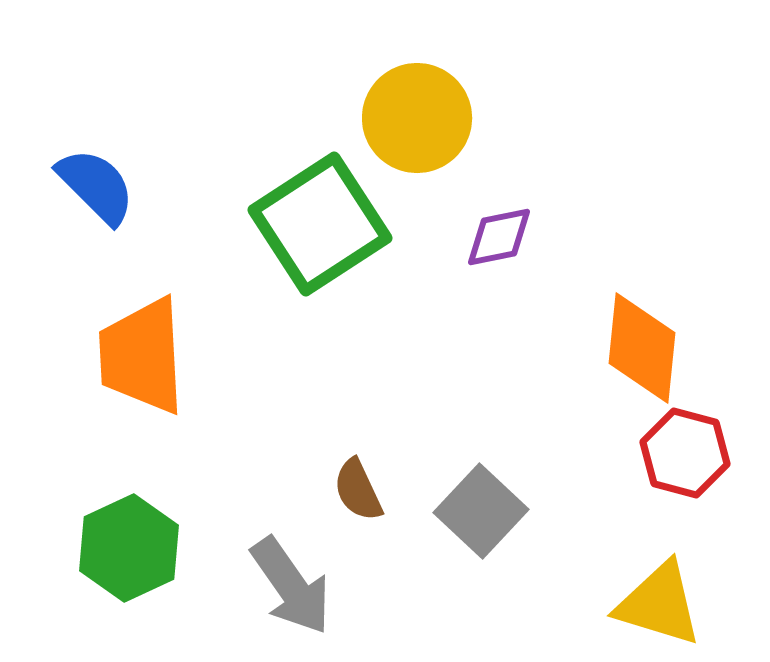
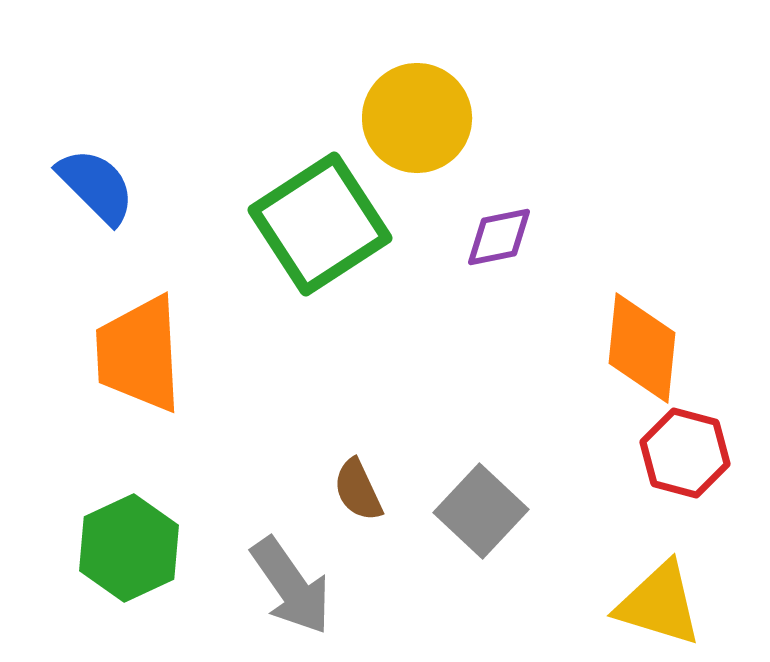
orange trapezoid: moved 3 px left, 2 px up
